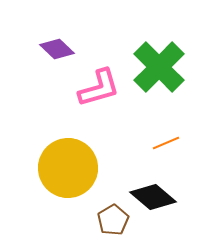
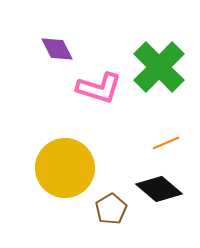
purple diamond: rotated 20 degrees clockwise
pink L-shape: rotated 33 degrees clockwise
yellow circle: moved 3 px left
black diamond: moved 6 px right, 8 px up
brown pentagon: moved 2 px left, 11 px up
